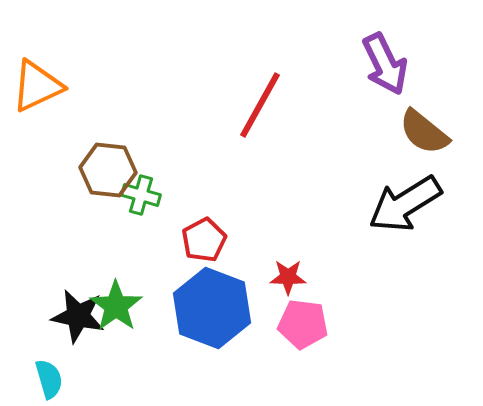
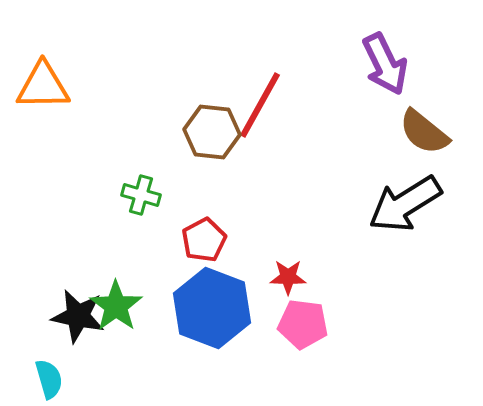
orange triangle: moved 6 px right; rotated 24 degrees clockwise
brown hexagon: moved 104 px right, 38 px up
